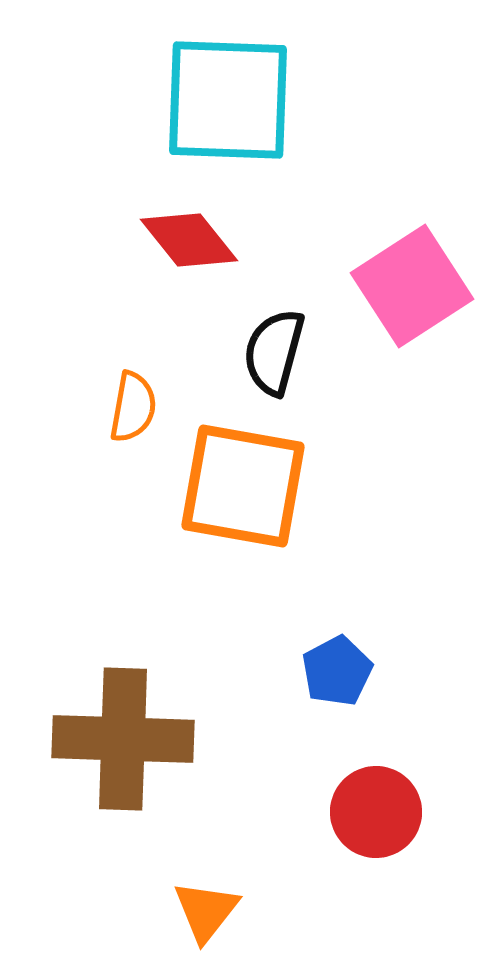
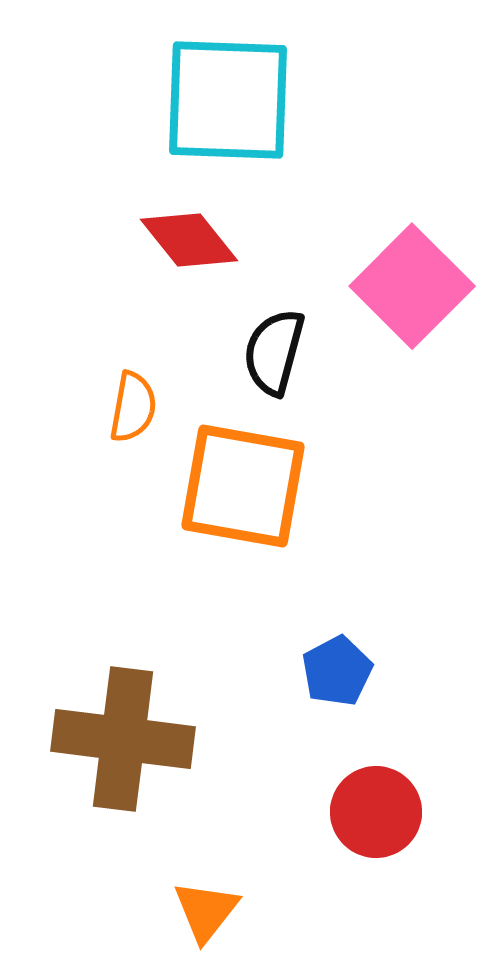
pink square: rotated 12 degrees counterclockwise
brown cross: rotated 5 degrees clockwise
